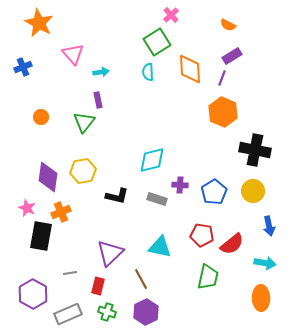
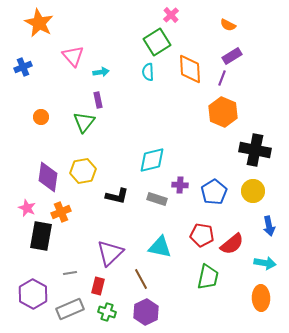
pink triangle at (73, 54): moved 2 px down
gray rectangle at (68, 314): moved 2 px right, 5 px up
